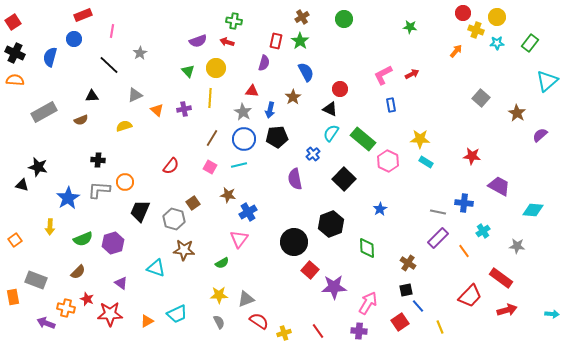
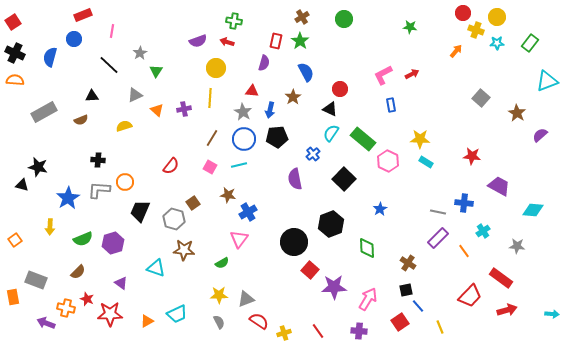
green triangle at (188, 71): moved 32 px left; rotated 16 degrees clockwise
cyan triangle at (547, 81): rotated 20 degrees clockwise
pink arrow at (368, 303): moved 4 px up
